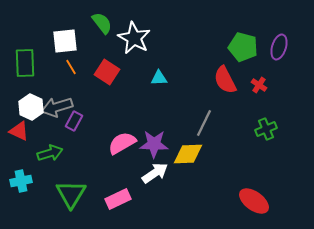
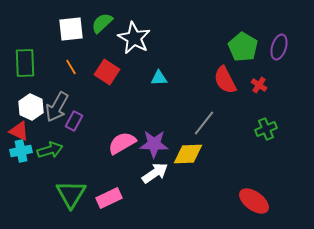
green semicircle: rotated 95 degrees counterclockwise
white square: moved 6 px right, 12 px up
green pentagon: rotated 16 degrees clockwise
gray arrow: rotated 44 degrees counterclockwise
gray line: rotated 12 degrees clockwise
green arrow: moved 3 px up
cyan cross: moved 30 px up
pink rectangle: moved 9 px left, 1 px up
